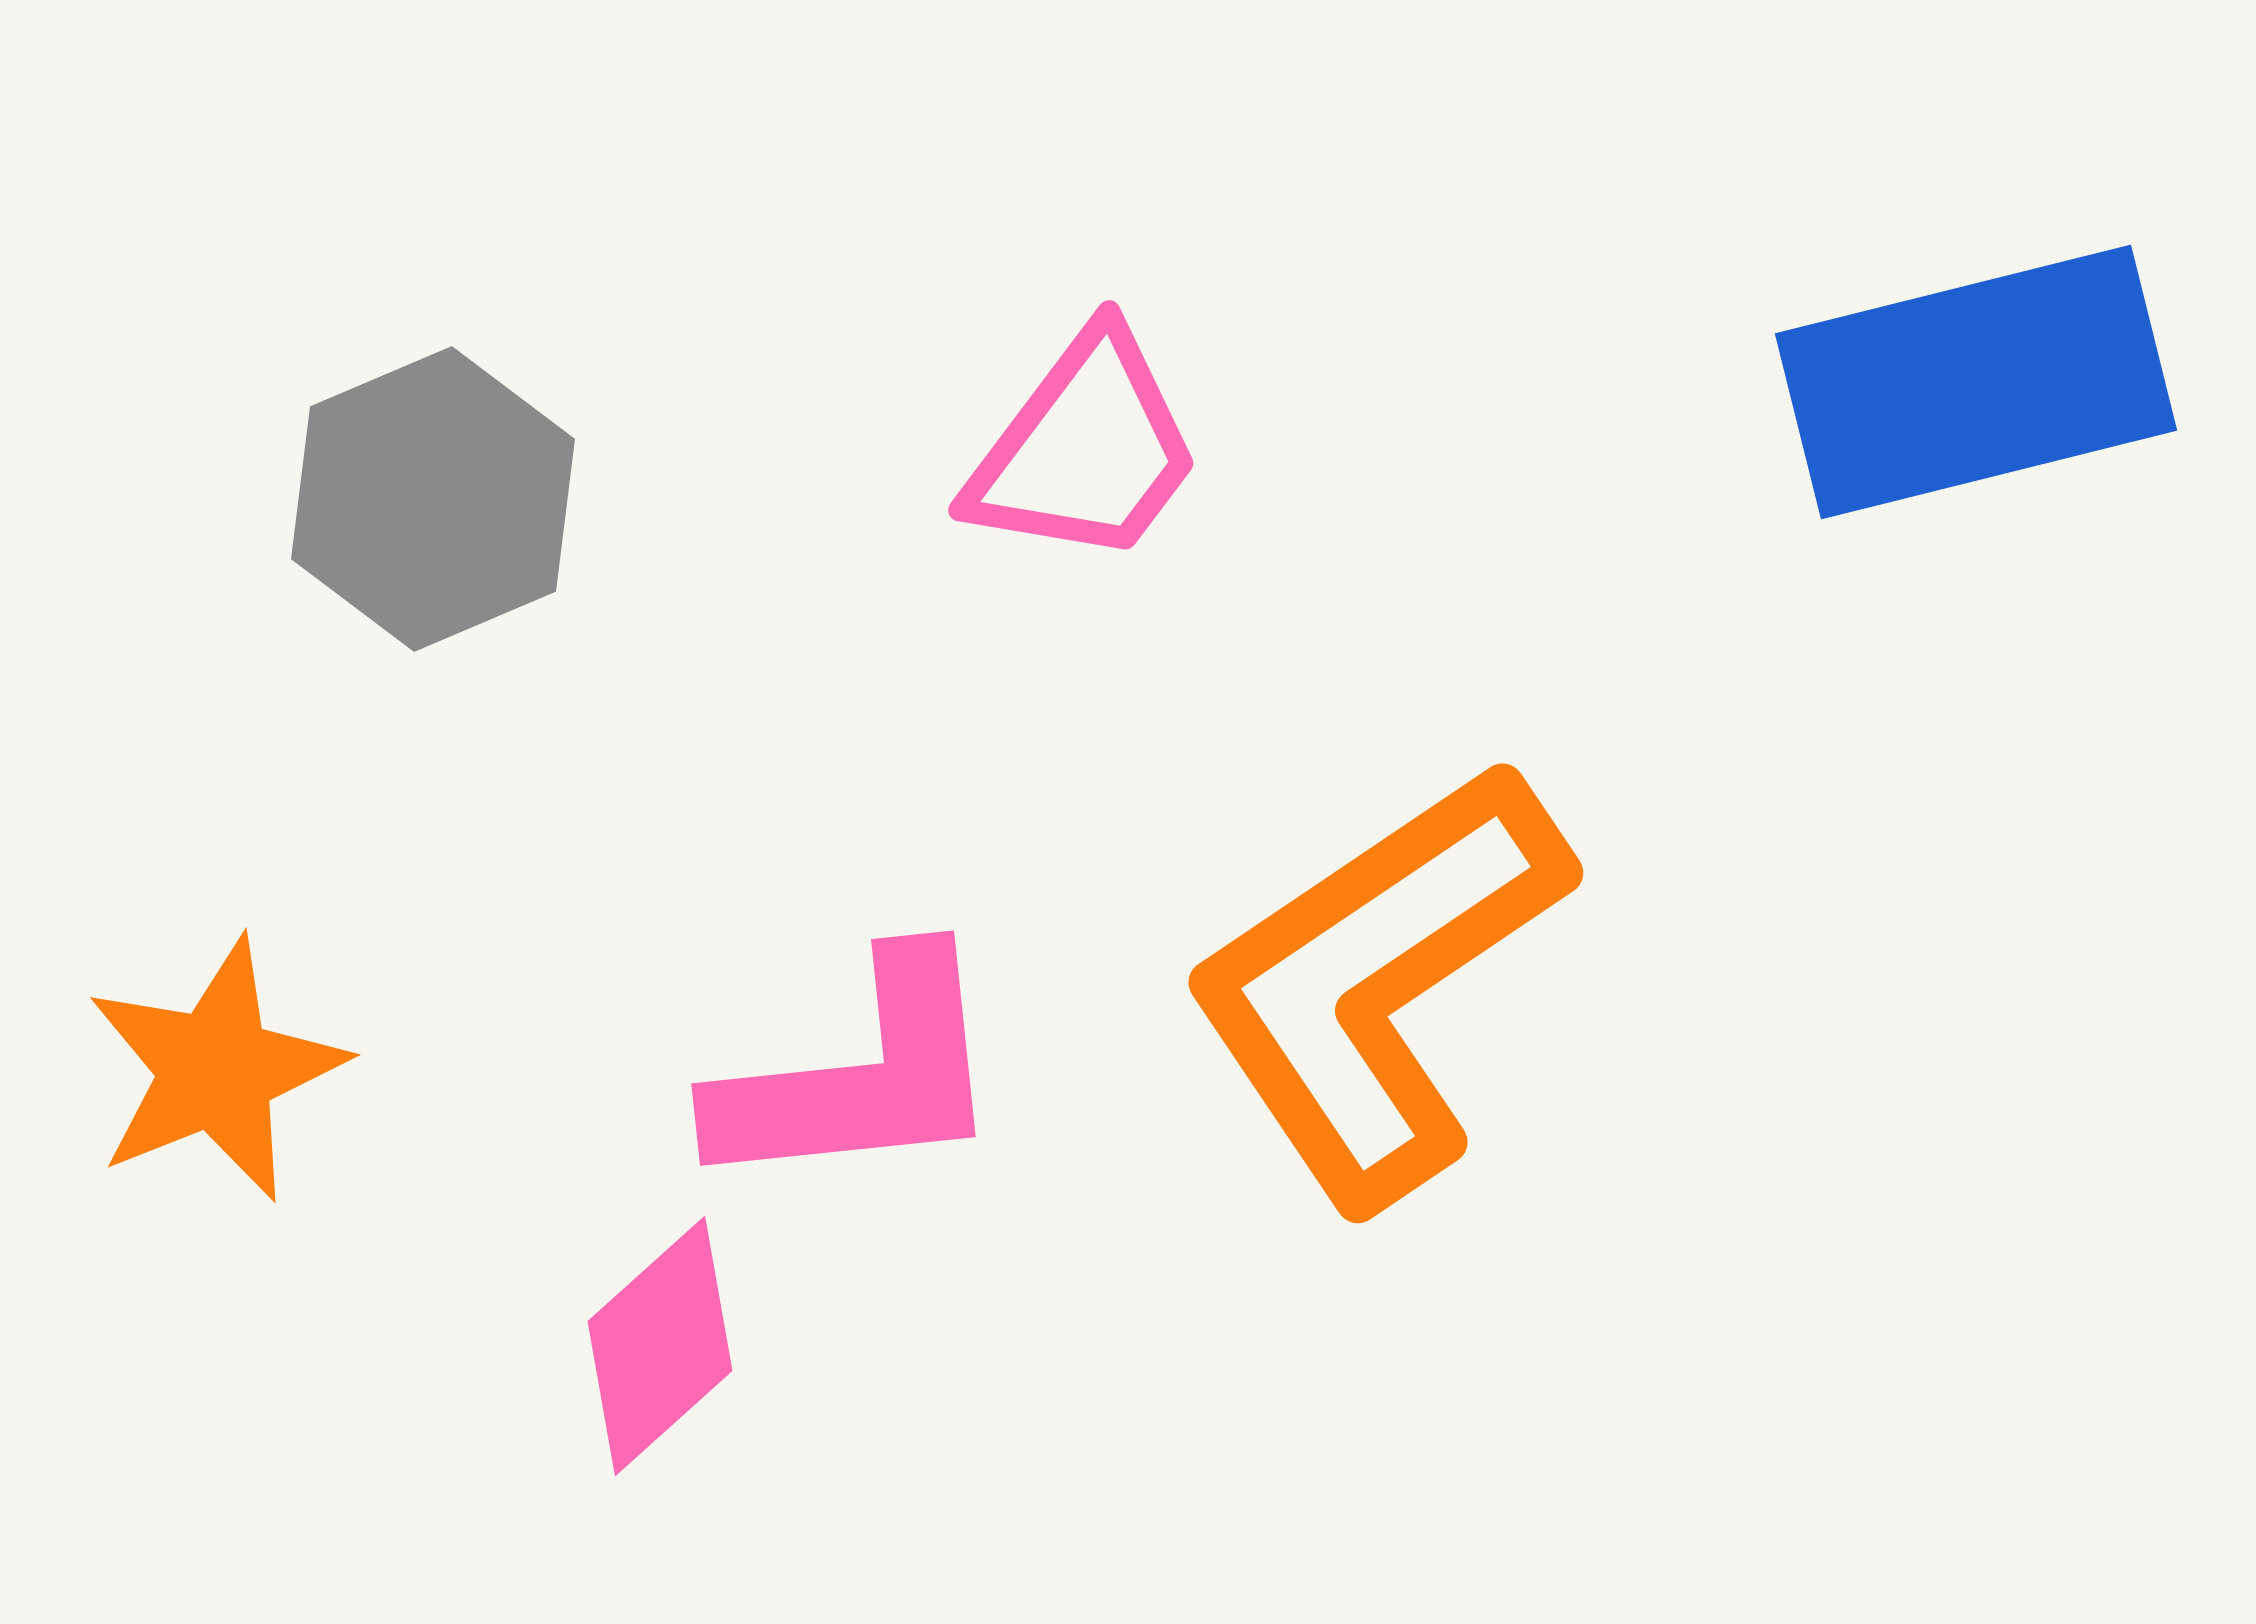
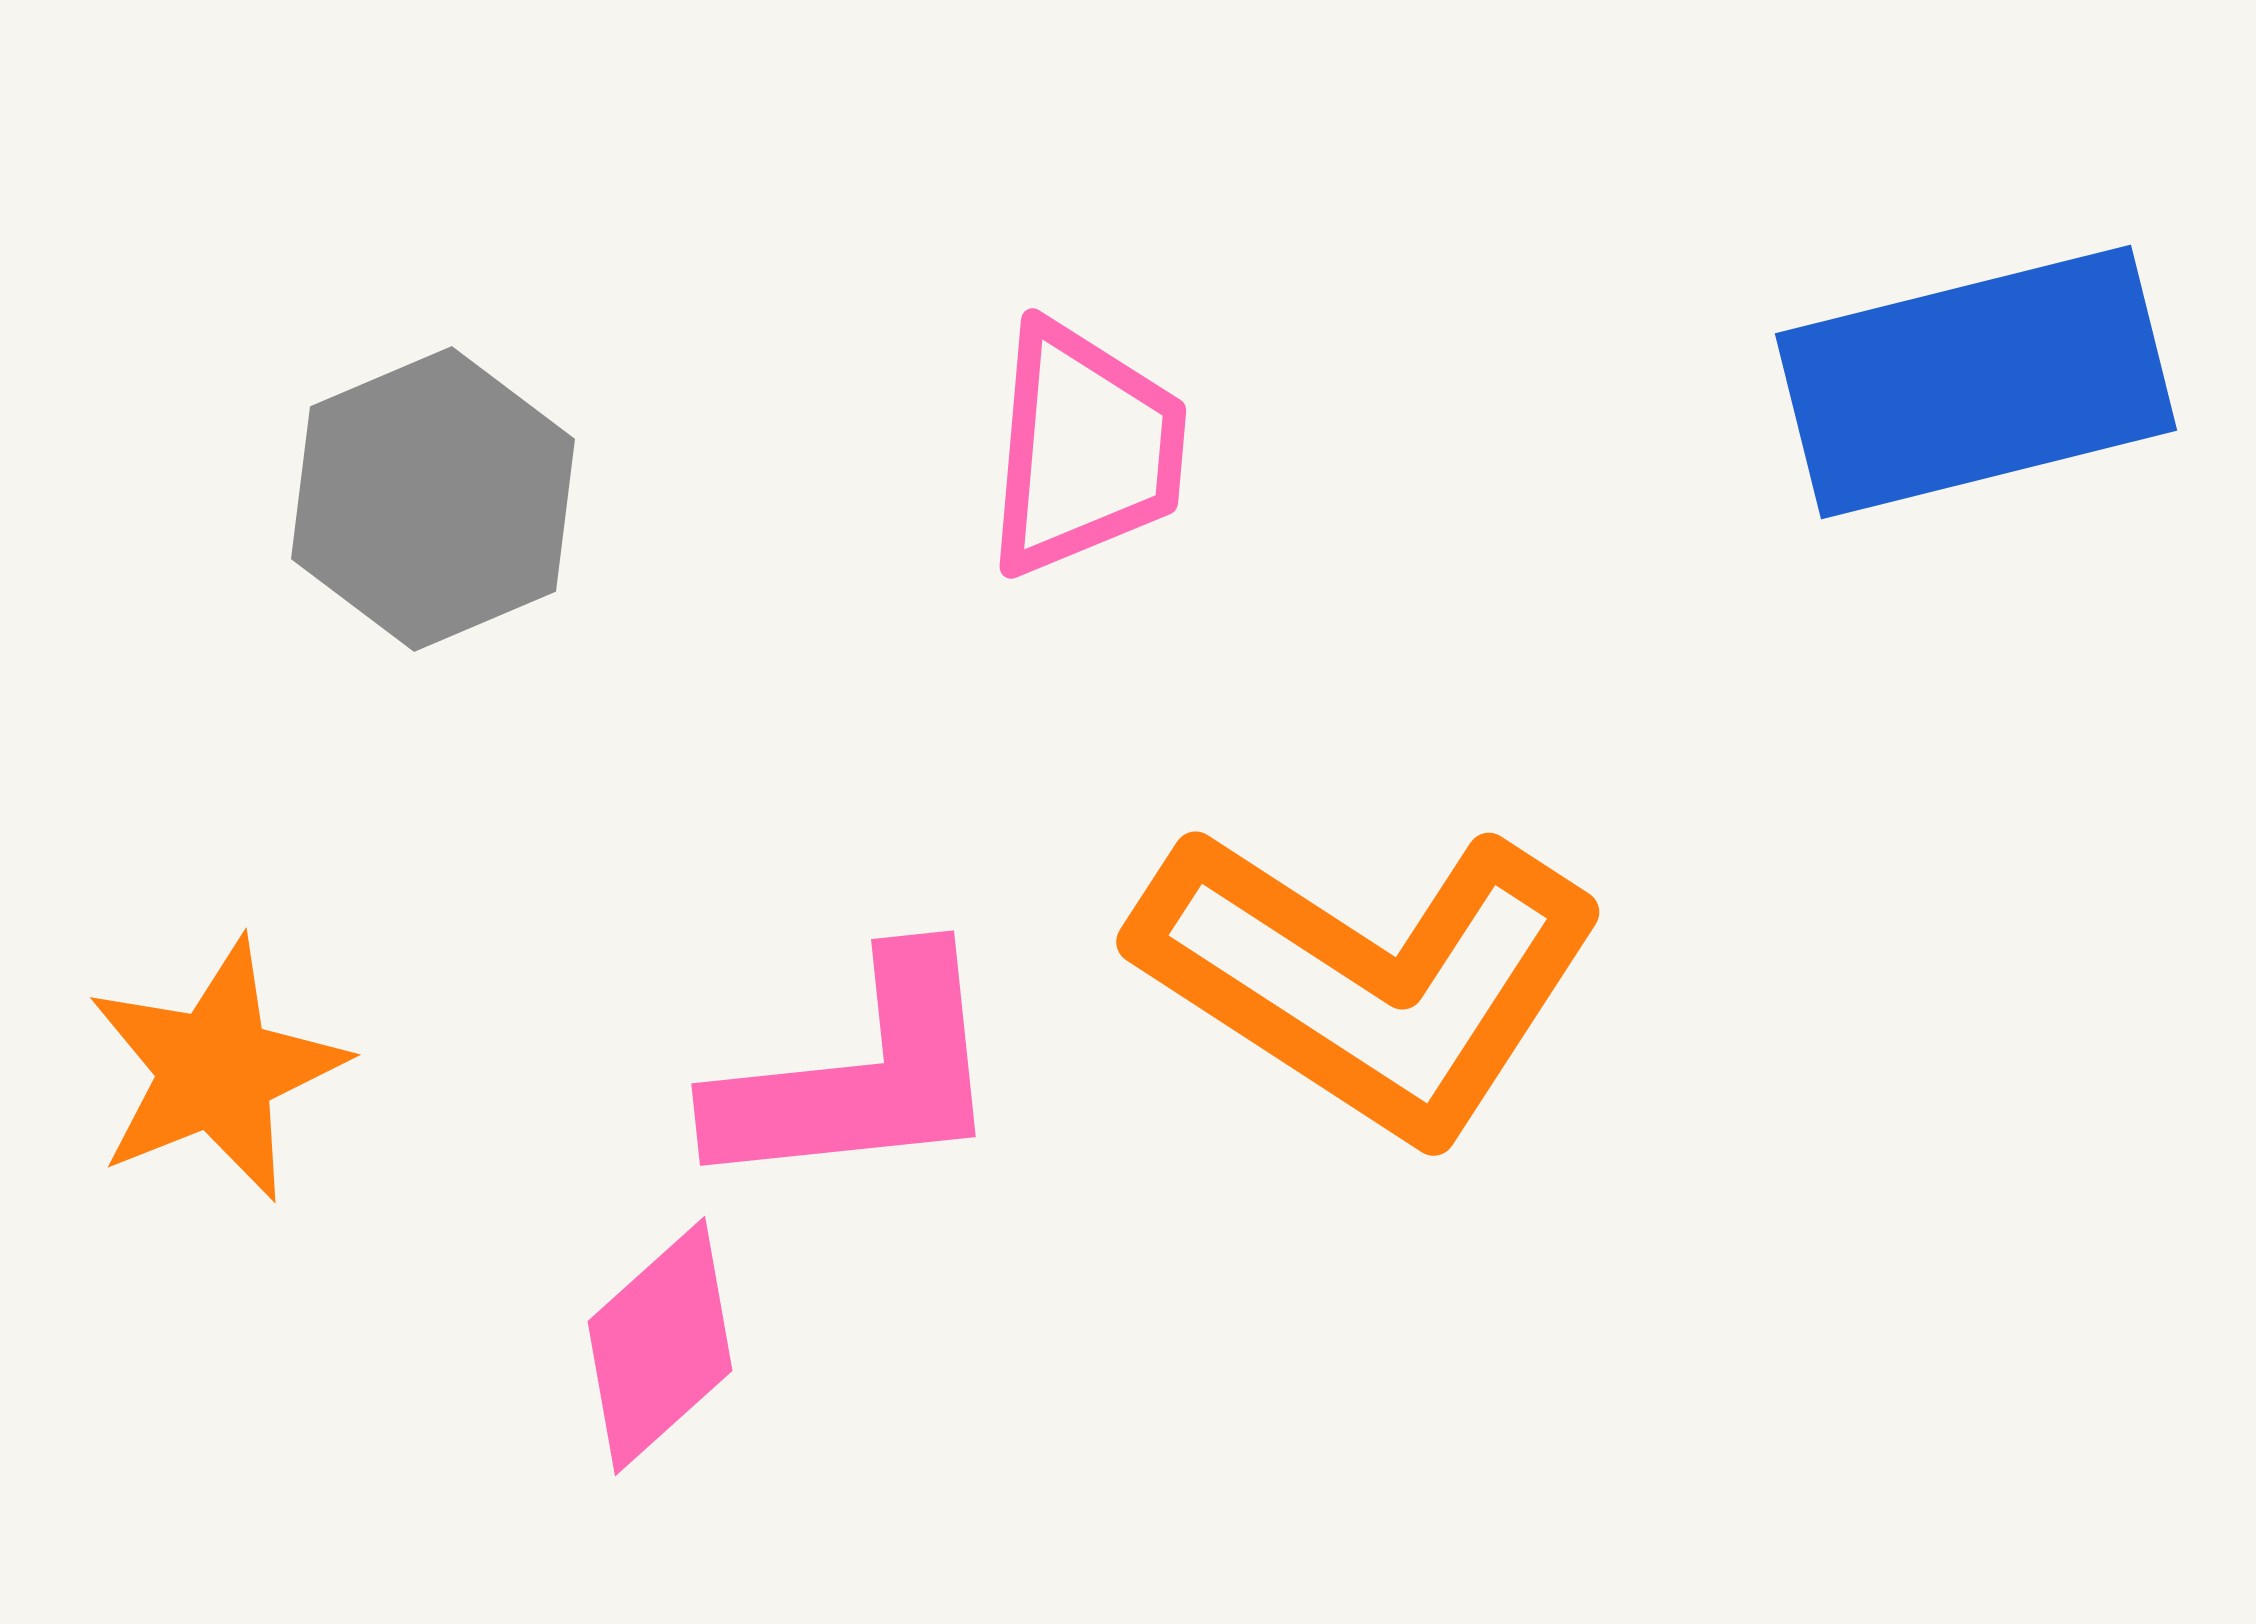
pink trapezoid: rotated 32 degrees counterclockwise
orange L-shape: moved 8 px left, 3 px up; rotated 113 degrees counterclockwise
